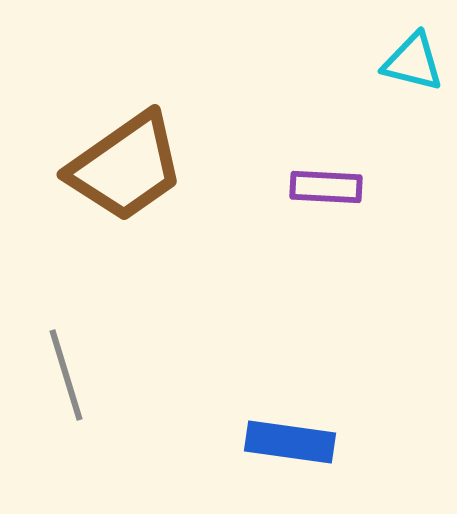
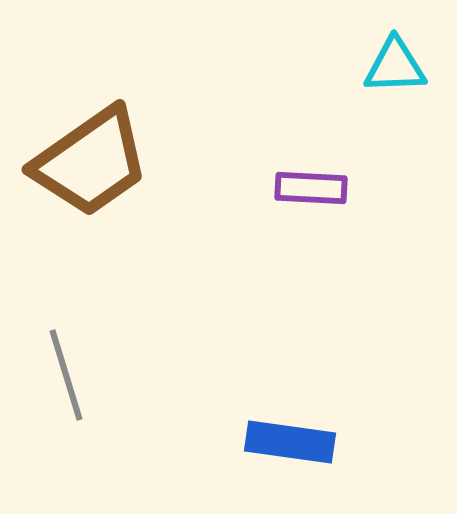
cyan triangle: moved 18 px left, 4 px down; rotated 16 degrees counterclockwise
brown trapezoid: moved 35 px left, 5 px up
purple rectangle: moved 15 px left, 1 px down
